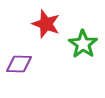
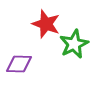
green star: moved 9 px left; rotated 12 degrees clockwise
